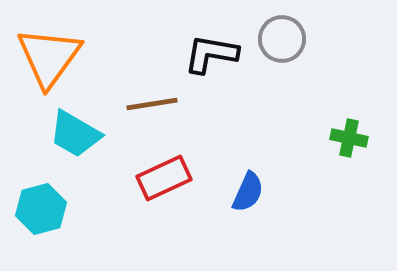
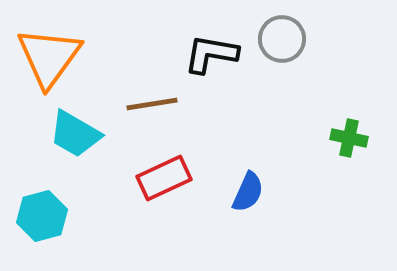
cyan hexagon: moved 1 px right, 7 px down
